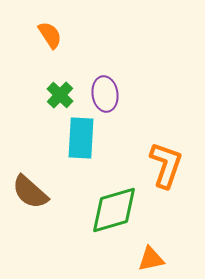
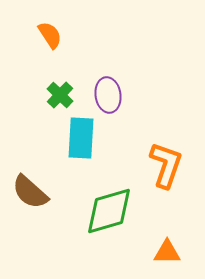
purple ellipse: moved 3 px right, 1 px down
green diamond: moved 5 px left, 1 px down
orange triangle: moved 16 px right, 7 px up; rotated 12 degrees clockwise
